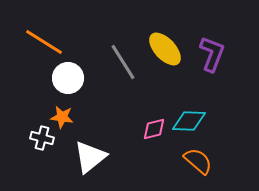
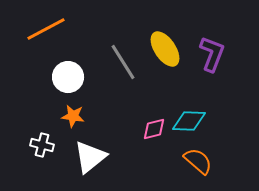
orange line: moved 2 px right, 13 px up; rotated 60 degrees counterclockwise
yellow ellipse: rotated 9 degrees clockwise
white circle: moved 1 px up
orange star: moved 11 px right, 1 px up
white cross: moved 7 px down
